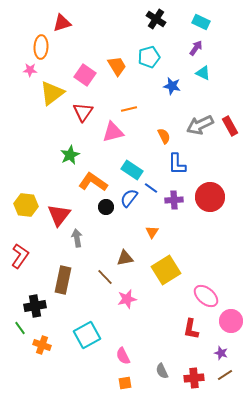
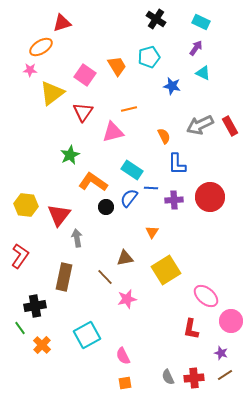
orange ellipse at (41, 47): rotated 55 degrees clockwise
blue line at (151, 188): rotated 32 degrees counterclockwise
brown rectangle at (63, 280): moved 1 px right, 3 px up
orange cross at (42, 345): rotated 24 degrees clockwise
gray semicircle at (162, 371): moved 6 px right, 6 px down
